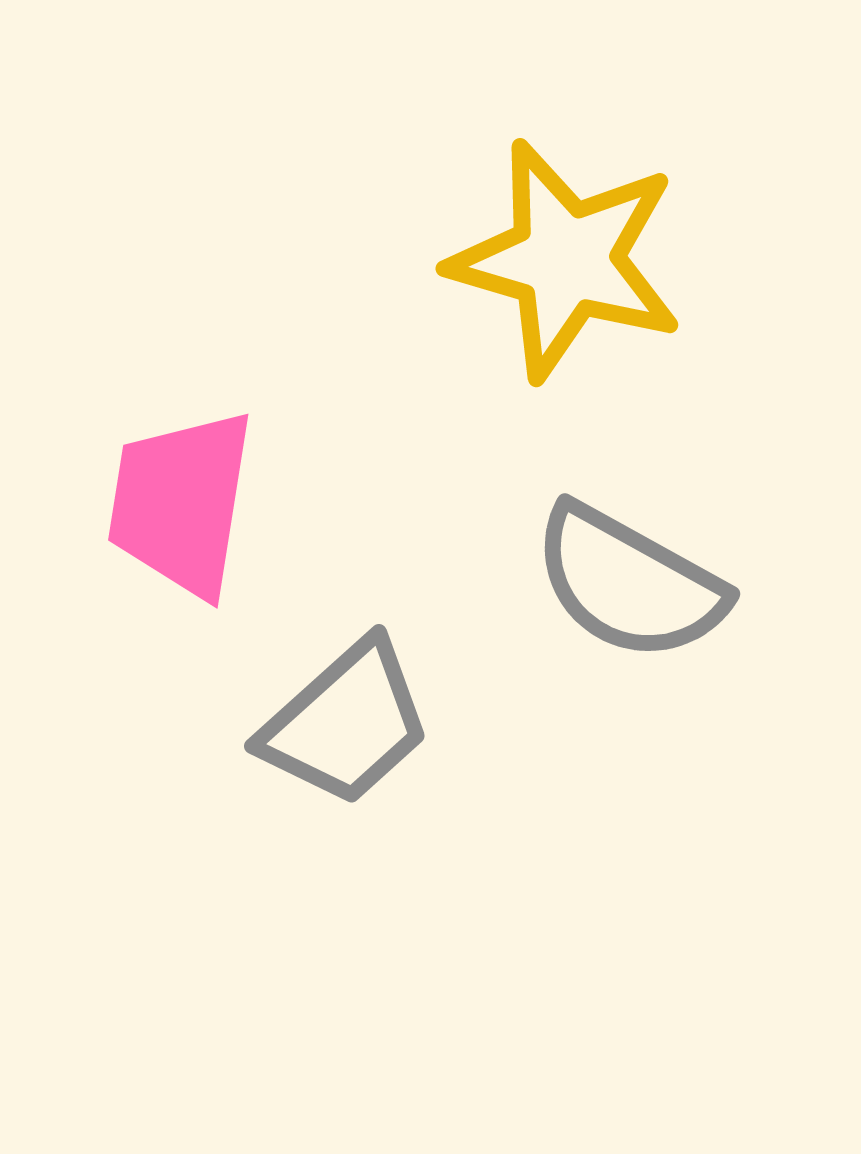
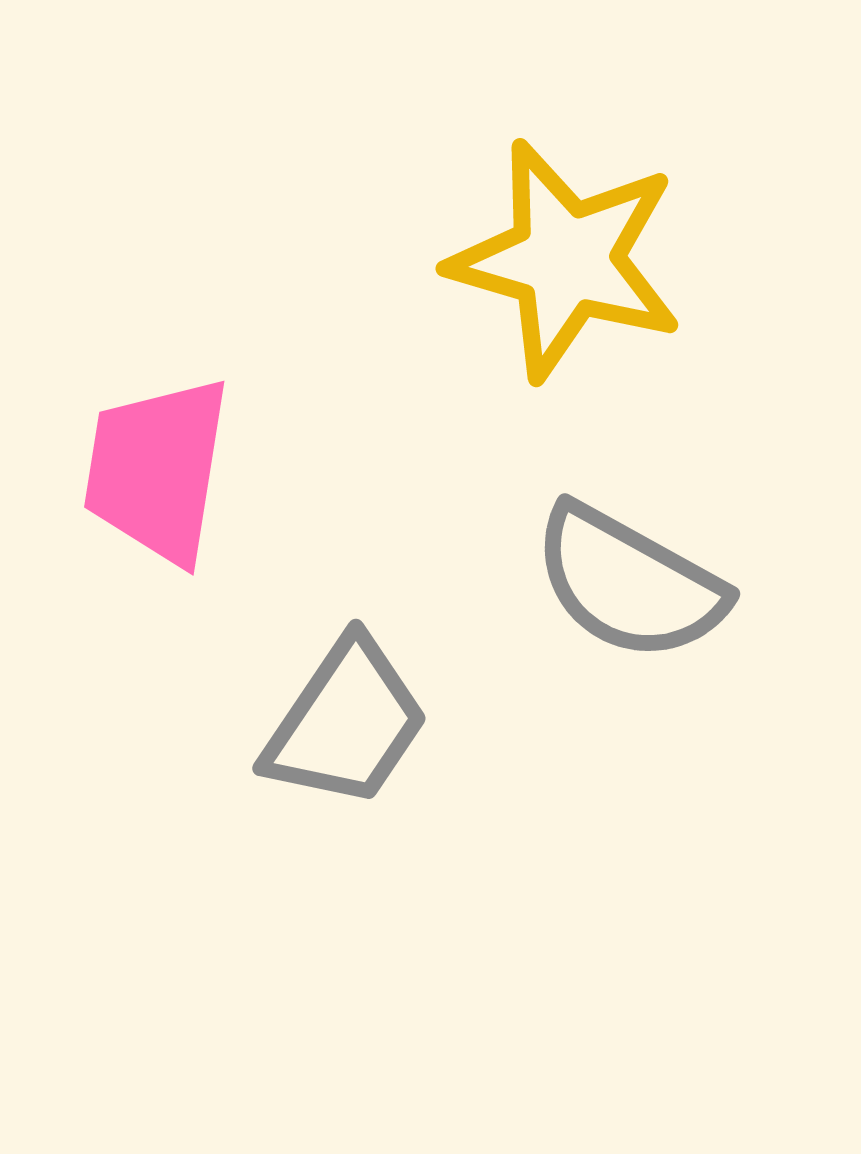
pink trapezoid: moved 24 px left, 33 px up
gray trapezoid: rotated 14 degrees counterclockwise
